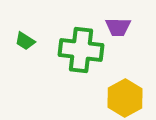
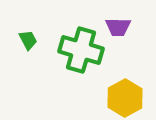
green trapezoid: moved 3 px right, 1 px up; rotated 150 degrees counterclockwise
green cross: rotated 9 degrees clockwise
